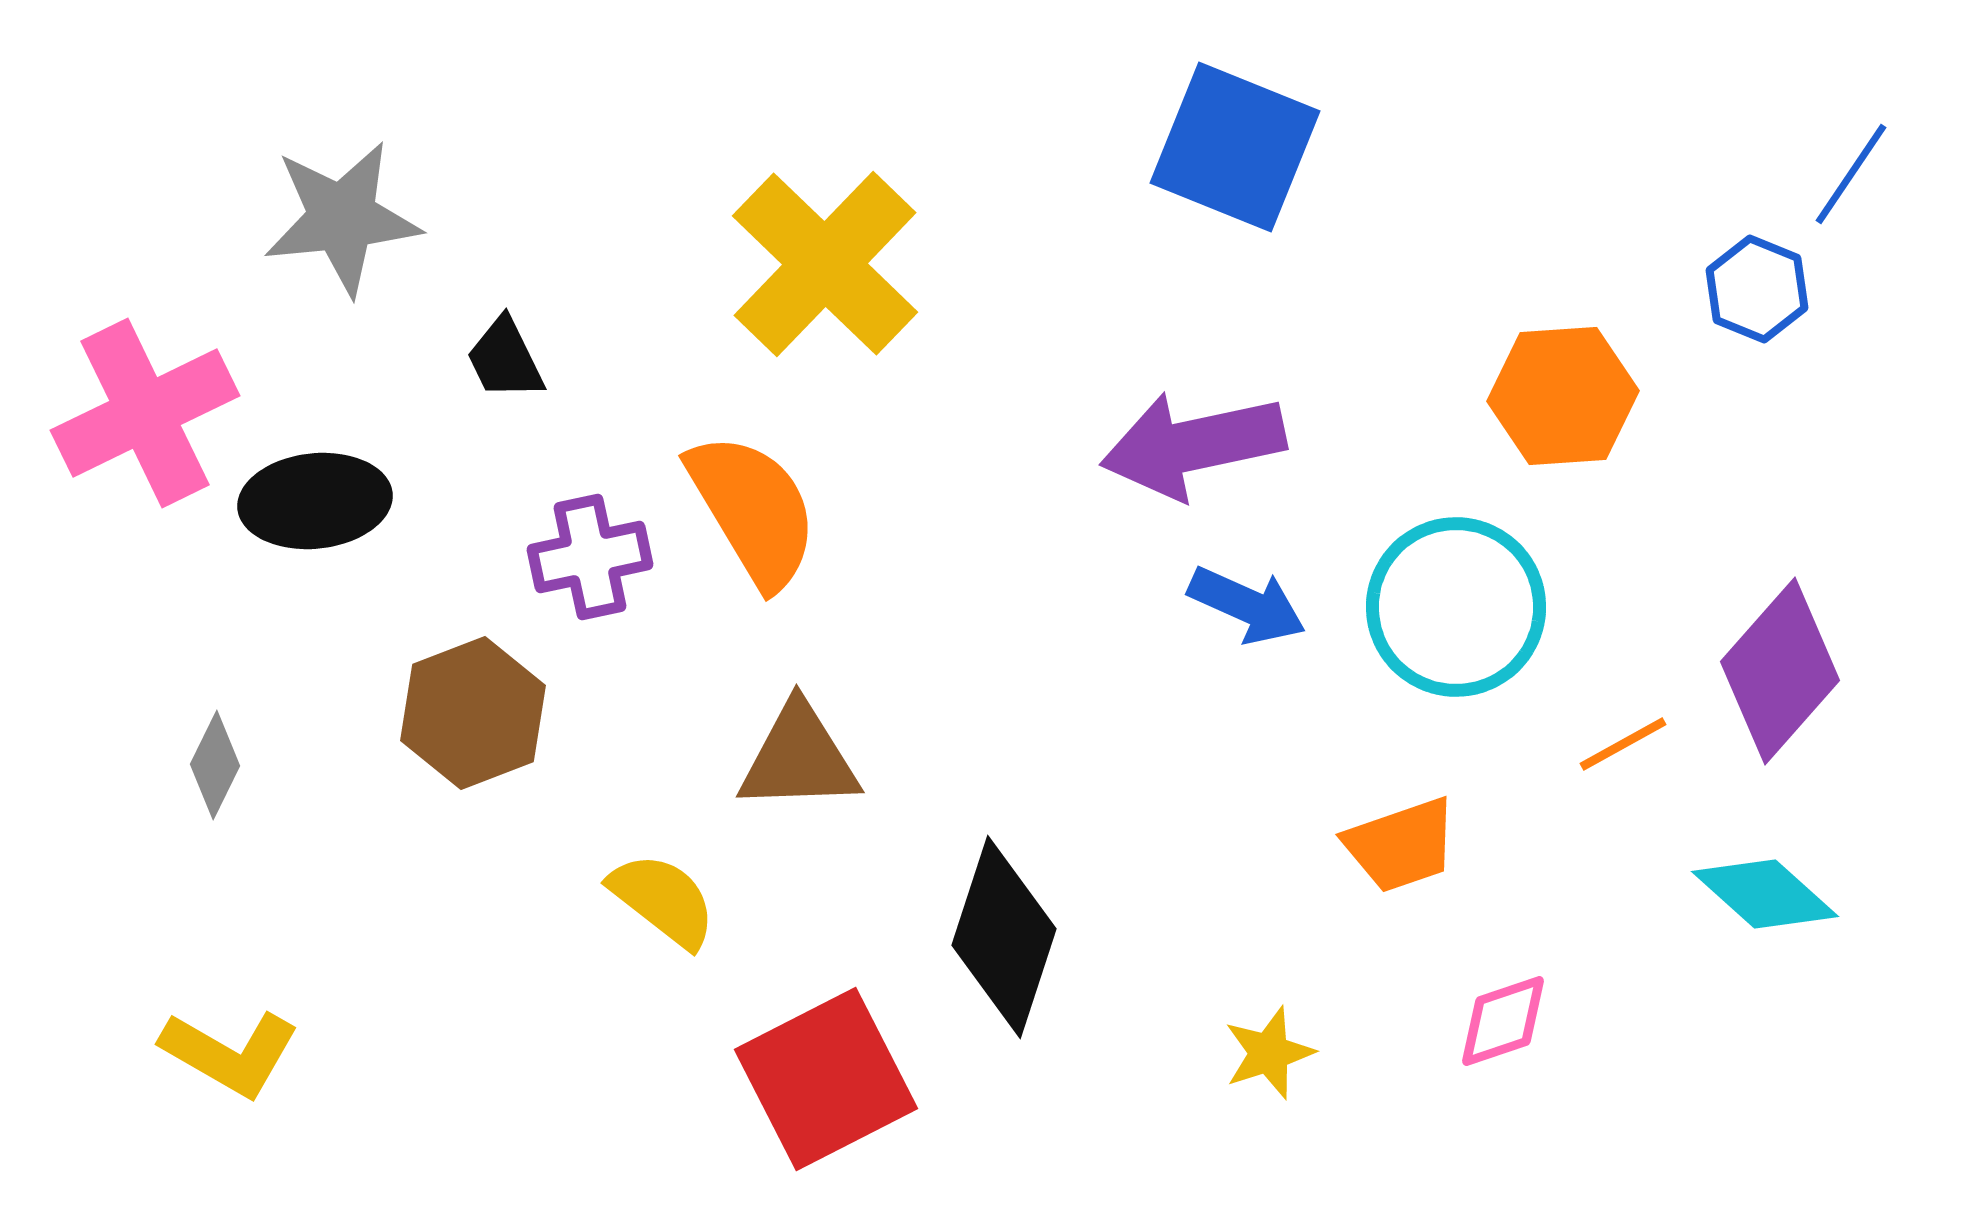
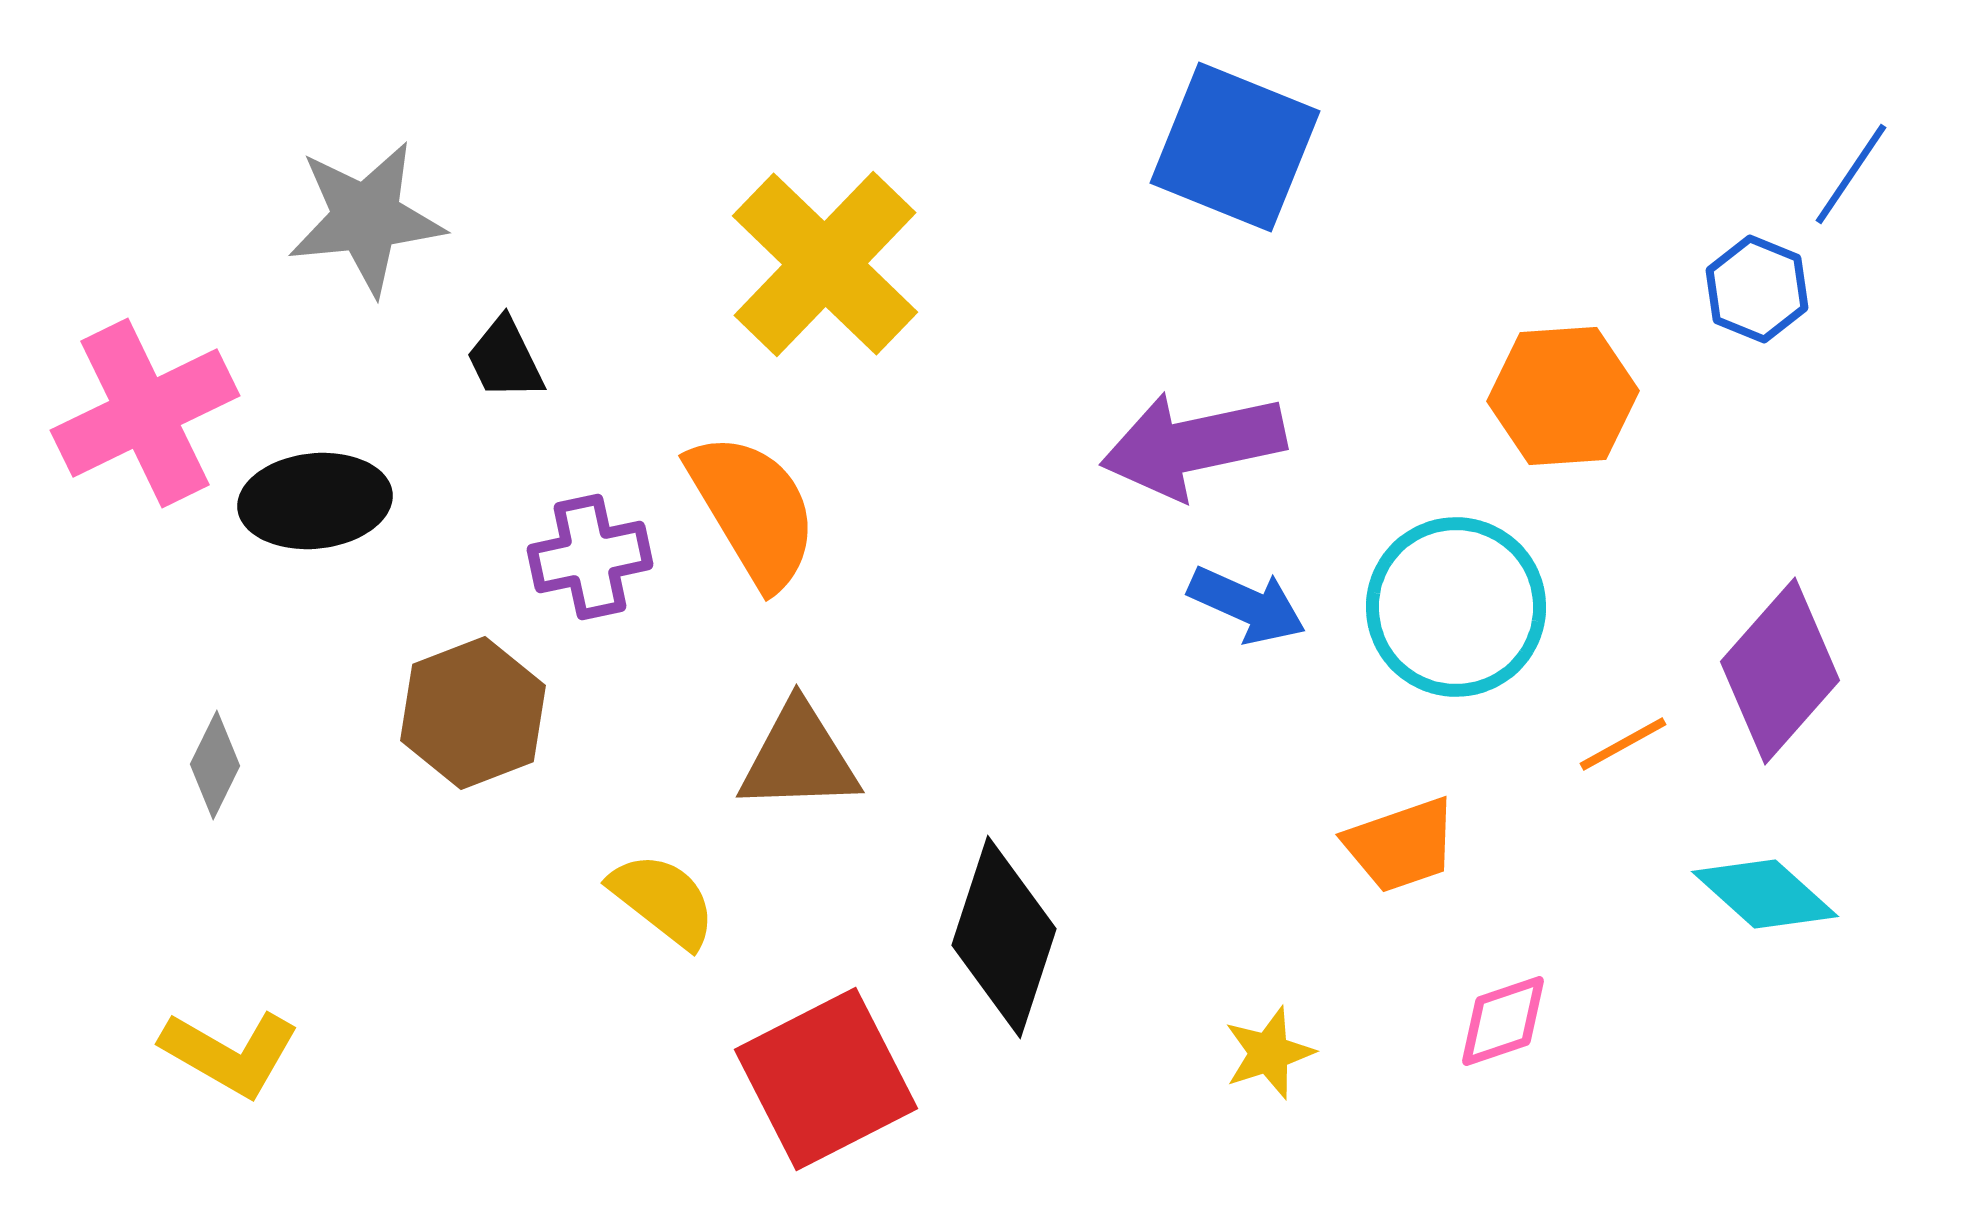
gray star: moved 24 px right
